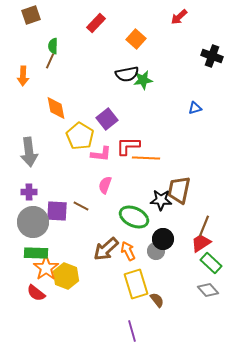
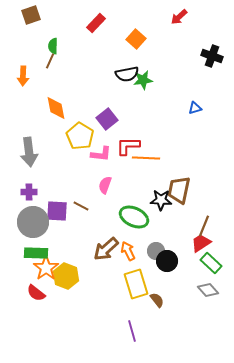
black circle at (163, 239): moved 4 px right, 22 px down
